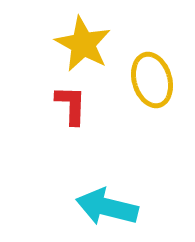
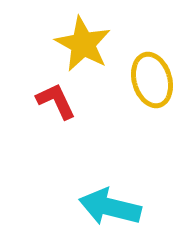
red L-shape: moved 15 px left, 4 px up; rotated 27 degrees counterclockwise
cyan arrow: moved 3 px right
